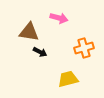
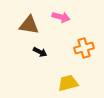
pink arrow: moved 2 px right, 1 px up
brown triangle: moved 7 px up
yellow trapezoid: moved 4 px down
